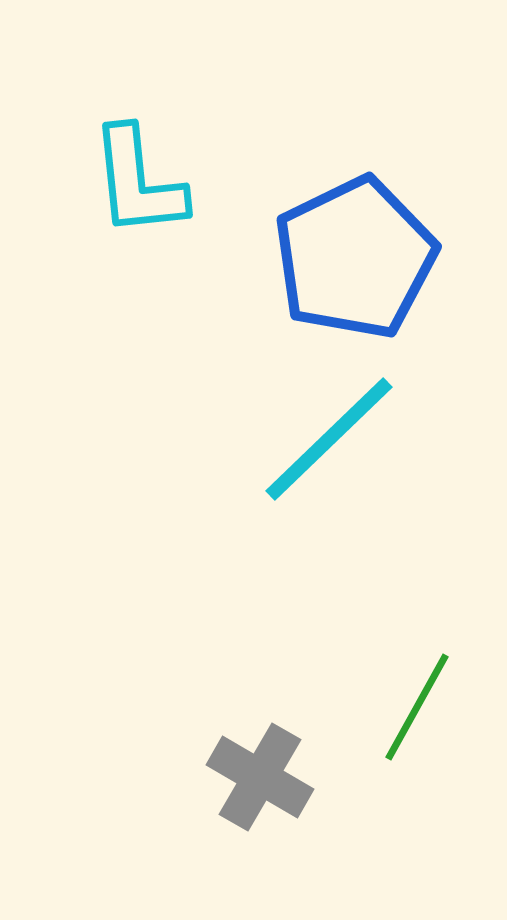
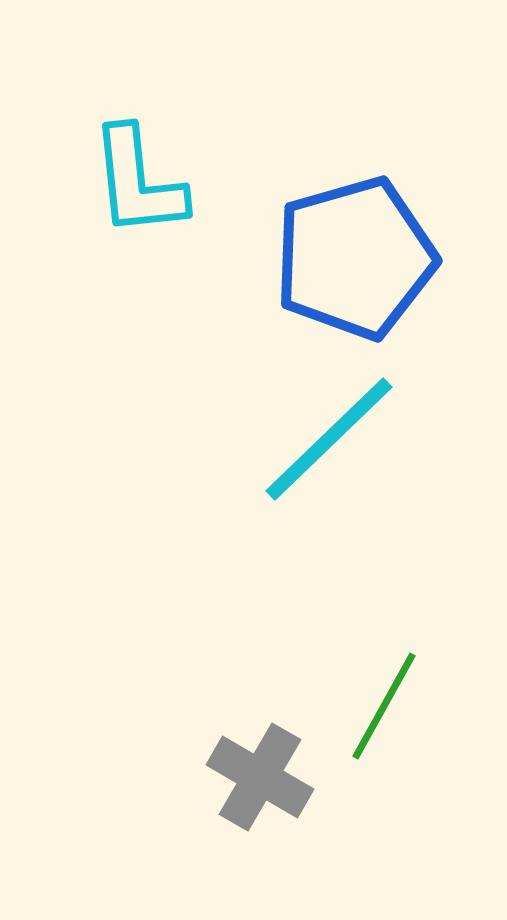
blue pentagon: rotated 10 degrees clockwise
green line: moved 33 px left, 1 px up
